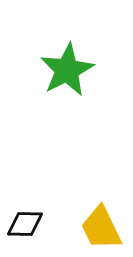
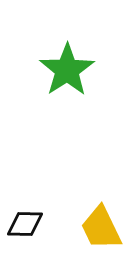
green star: rotated 6 degrees counterclockwise
